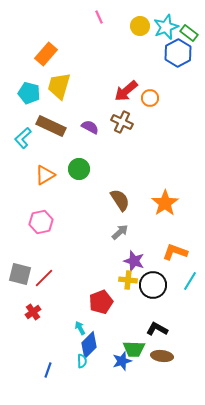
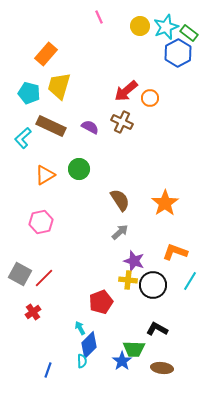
gray square: rotated 15 degrees clockwise
brown ellipse: moved 12 px down
blue star: rotated 18 degrees counterclockwise
